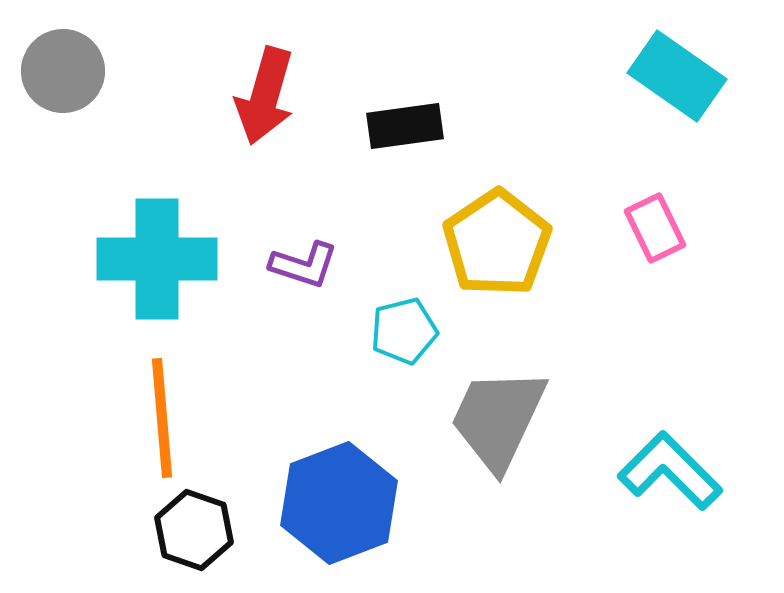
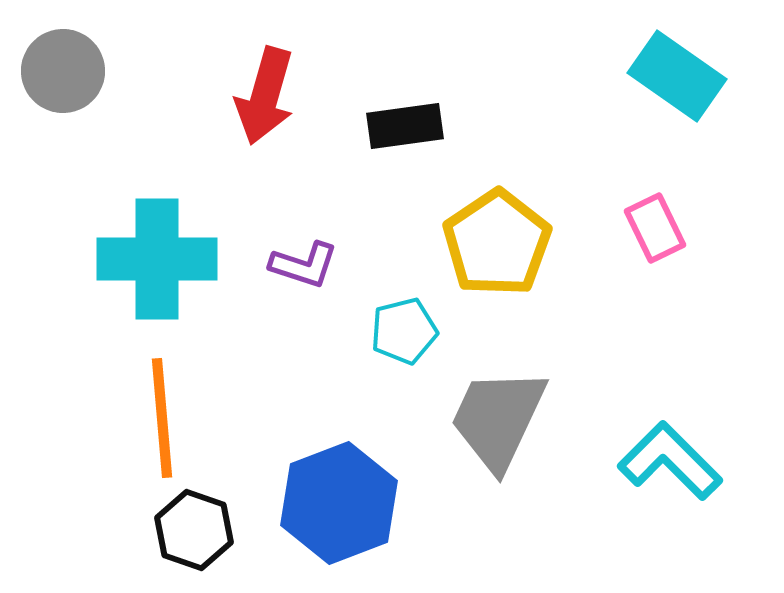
cyan L-shape: moved 10 px up
